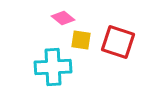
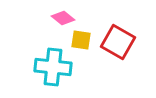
red square: rotated 12 degrees clockwise
cyan cross: rotated 9 degrees clockwise
